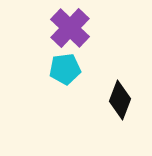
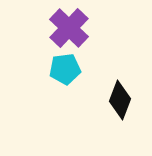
purple cross: moved 1 px left
